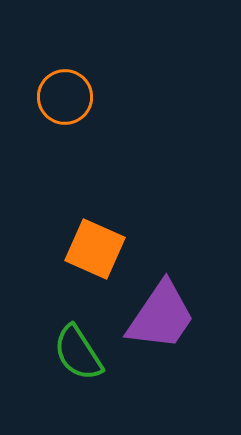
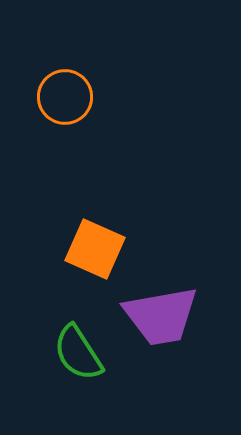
purple trapezoid: rotated 46 degrees clockwise
